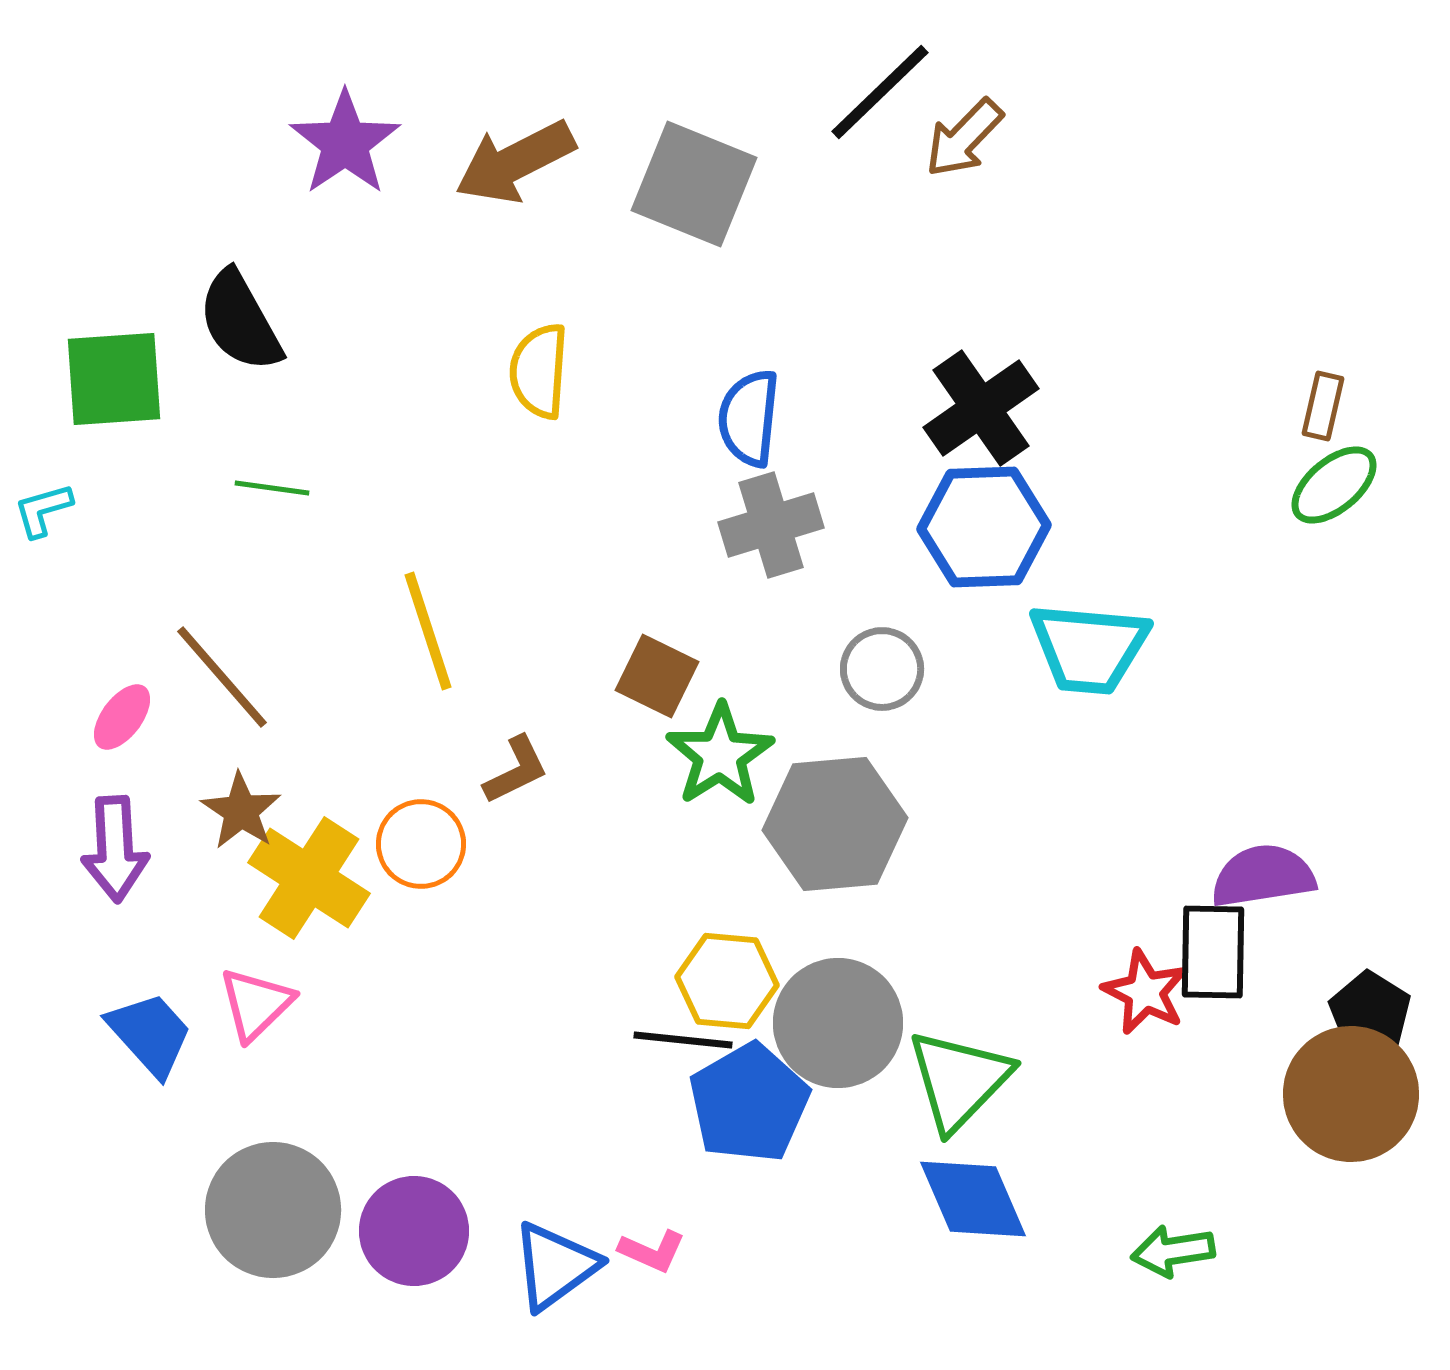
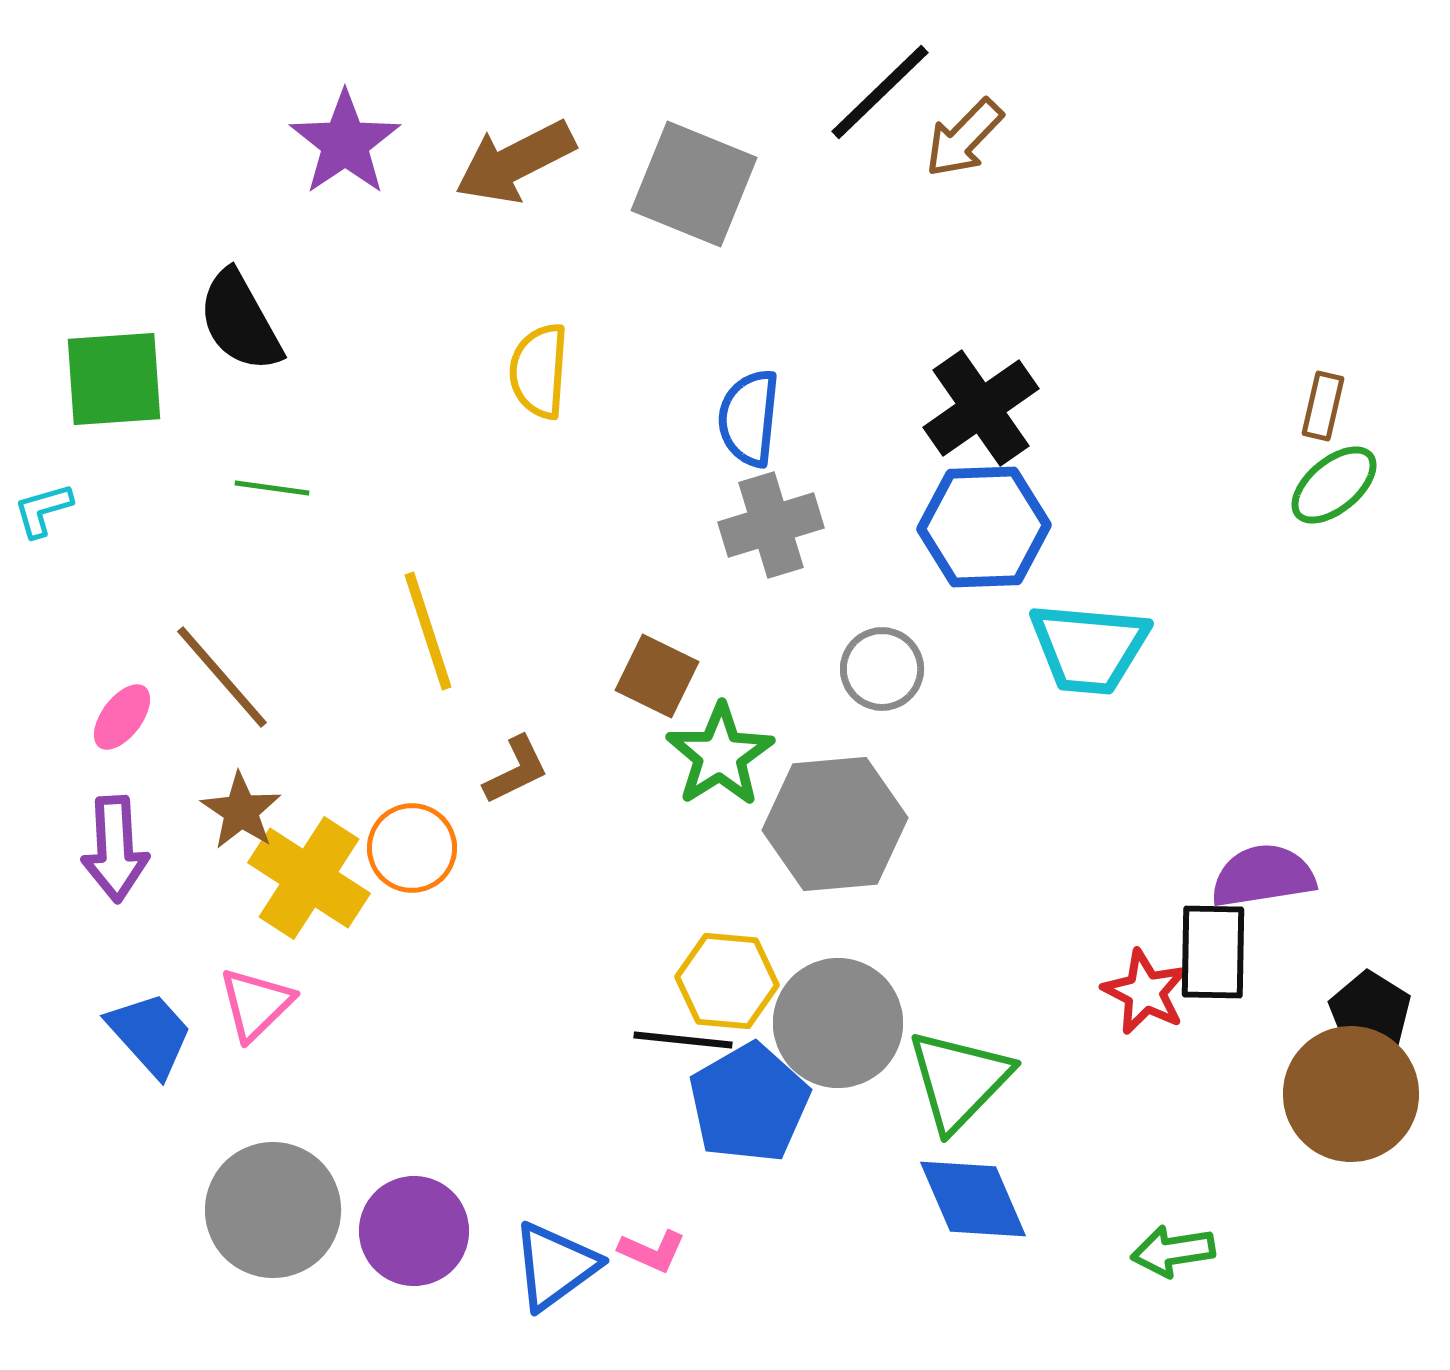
orange circle at (421, 844): moved 9 px left, 4 px down
